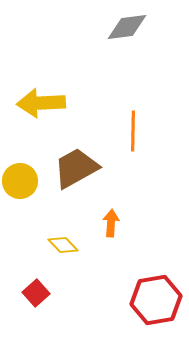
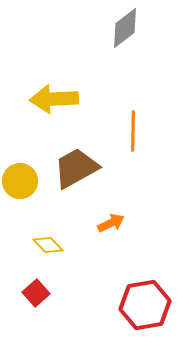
gray diamond: moved 2 px left, 1 px down; rotated 30 degrees counterclockwise
yellow arrow: moved 13 px right, 4 px up
orange arrow: rotated 60 degrees clockwise
yellow diamond: moved 15 px left
red hexagon: moved 11 px left, 5 px down
